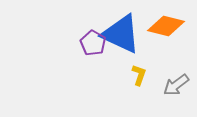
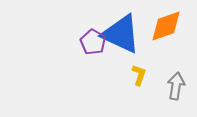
orange diamond: rotated 33 degrees counterclockwise
purple pentagon: moved 1 px up
gray arrow: moved 1 px down; rotated 136 degrees clockwise
